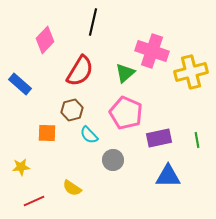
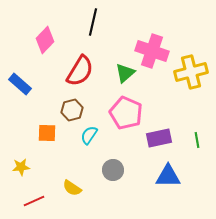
cyan semicircle: rotated 78 degrees clockwise
gray circle: moved 10 px down
